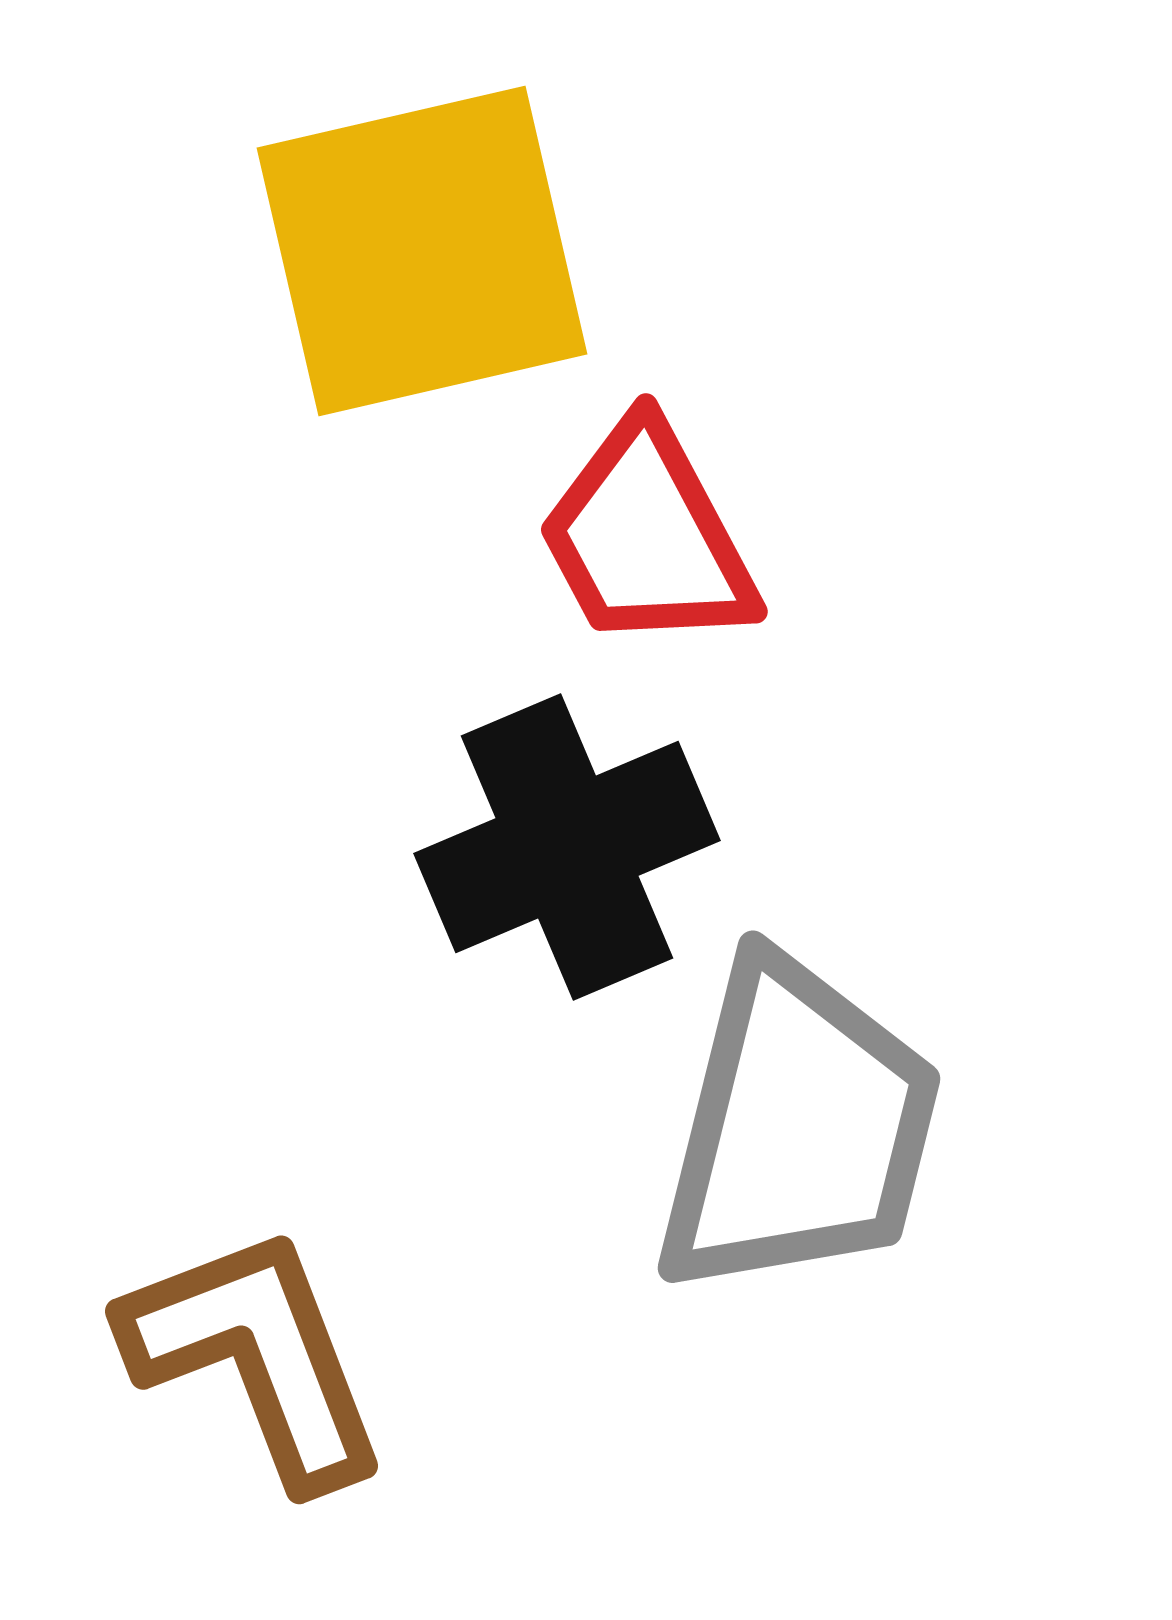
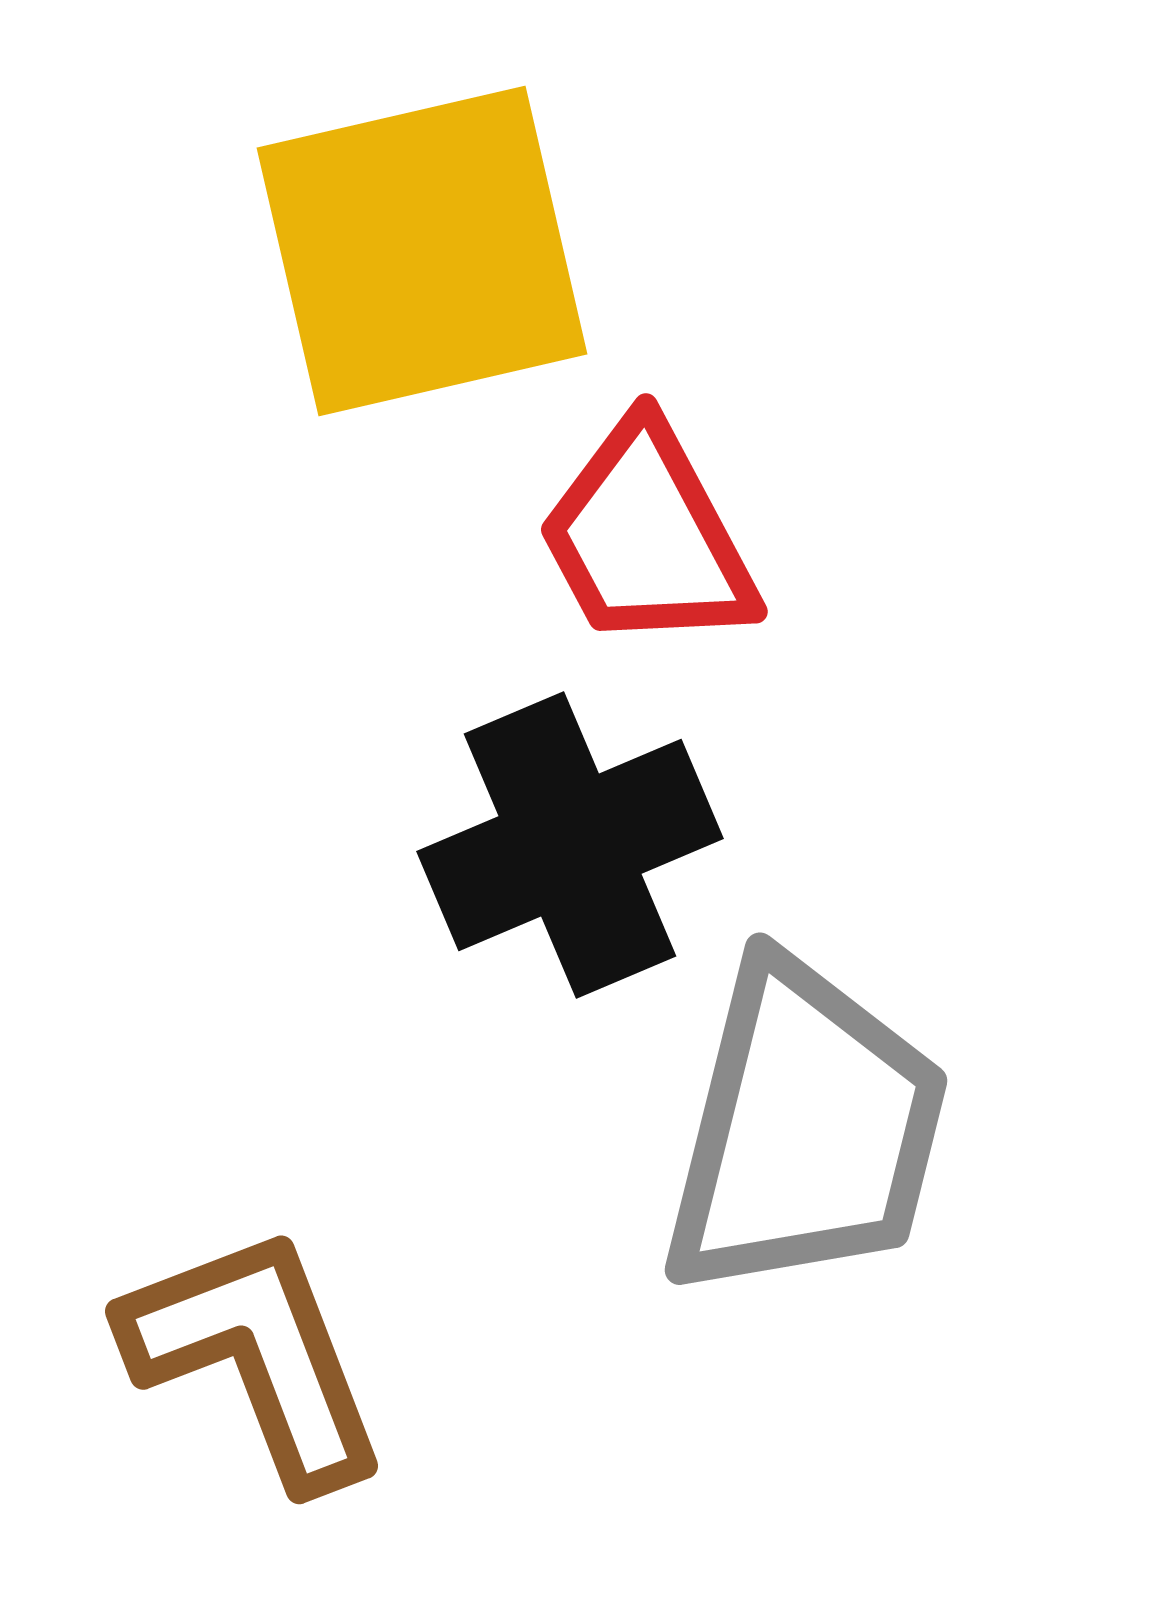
black cross: moved 3 px right, 2 px up
gray trapezoid: moved 7 px right, 2 px down
